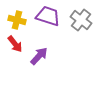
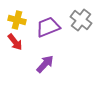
purple trapezoid: moved 11 px down; rotated 40 degrees counterclockwise
red arrow: moved 2 px up
purple arrow: moved 6 px right, 8 px down
